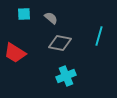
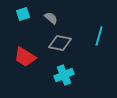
cyan square: moved 1 px left; rotated 16 degrees counterclockwise
red trapezoid: moved 10 px right, 4 px down
cyan cross: moved 2 px left, 1 px up
